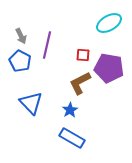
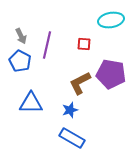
cyan ellipse: moved 2 px right, 3 px up; rotated 20 degrees clockwise
red square: moved 1 px right, 11 px up
purple pentagon: moved 2 px right, 6 px down
blue triangle: rotated 45 degrees counterclockwise
blue star: rotated 14 degrees clockwise
